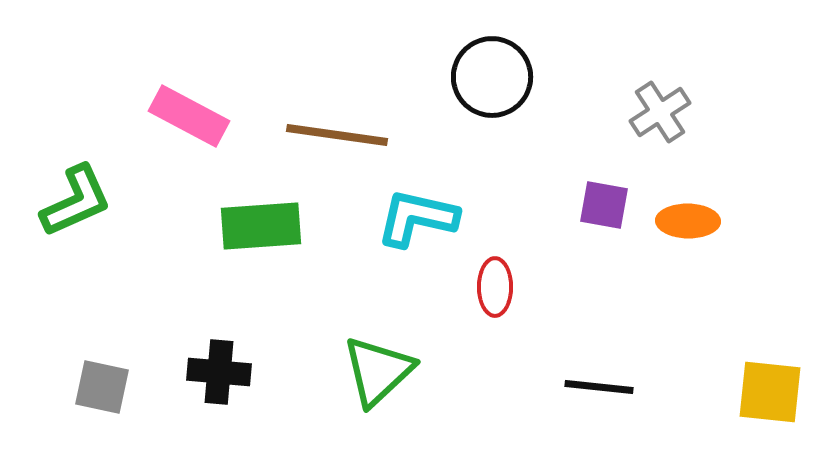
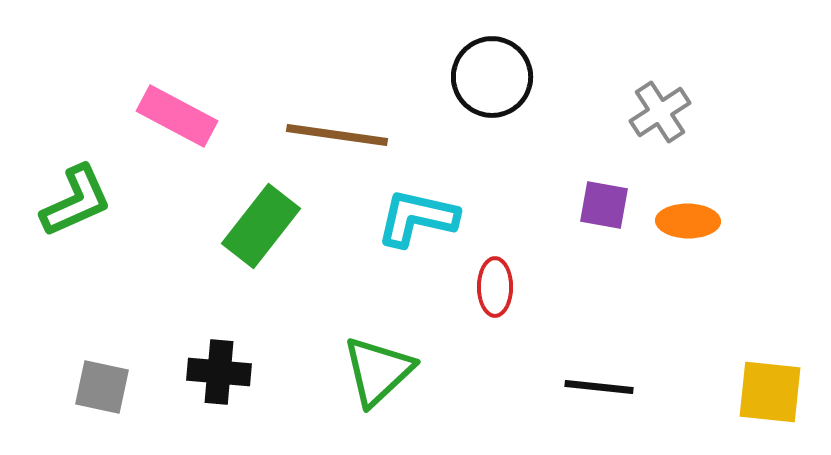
pink rectangle: moved 12 px left
green rectangle: rotated 48 degrees counterclockwise
